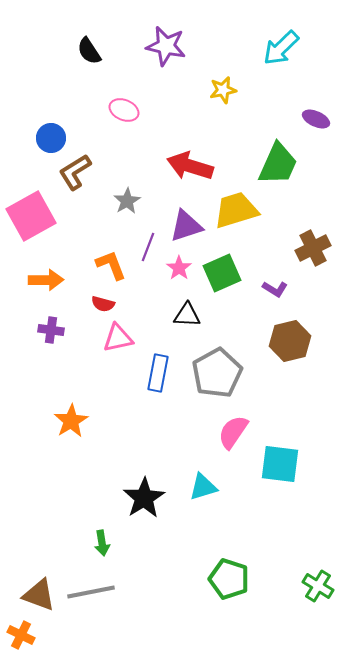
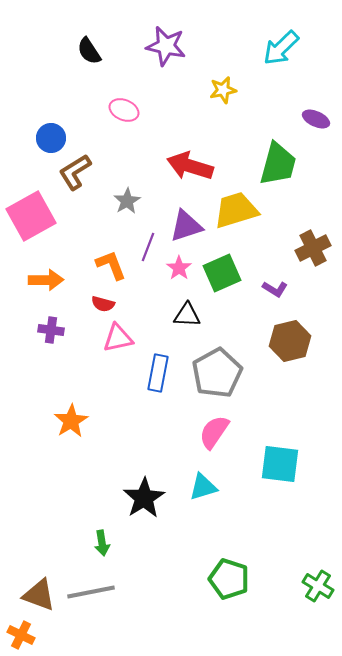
green trapezoid: rotated 9 degrees counterclockwise
pink semicircle: moved 19 px left
